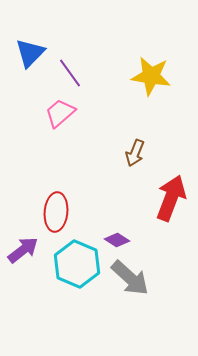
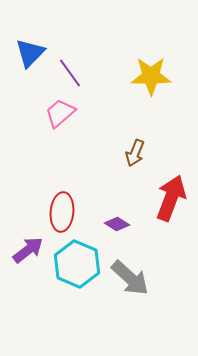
yellow star: rotated 9 degrees counterclockwise
red ellipse: moved 6 px right
purple diamond: moved 16 px up
purple arrow: moved 5 px right
